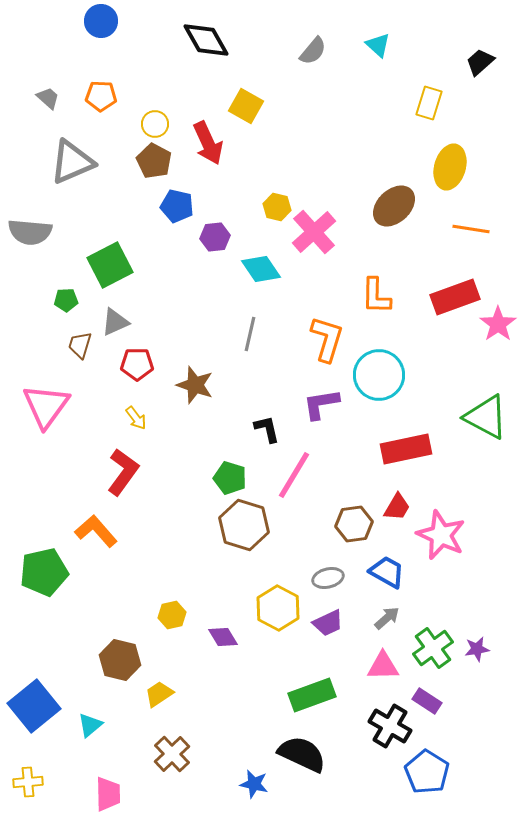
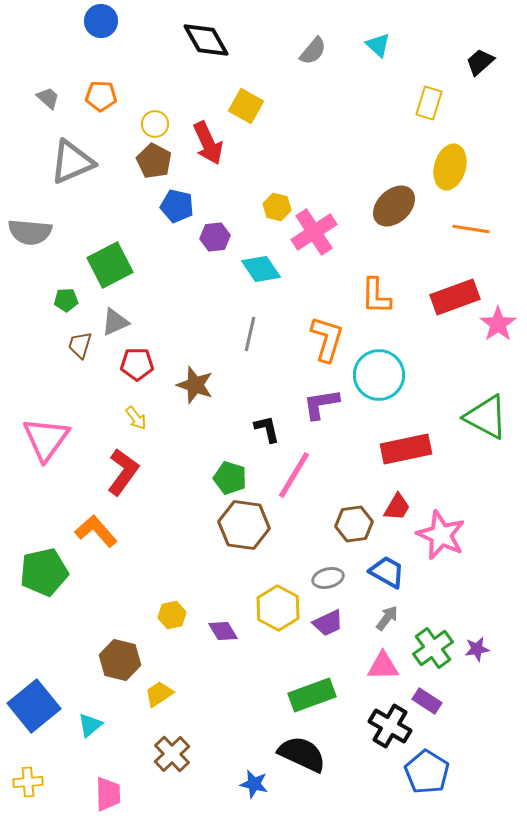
pink cross at (314, 232): rotated 9 degrees clockwise
pink triangle at (46, 406): moved 33 px down
brown hexagon at (244, 525): rotated 9 degrees counterclockwise
gray arrow at (387, 618): rotated 12 degrees counterclockwise
purple diamond at (223, 637): moved 6 px up
